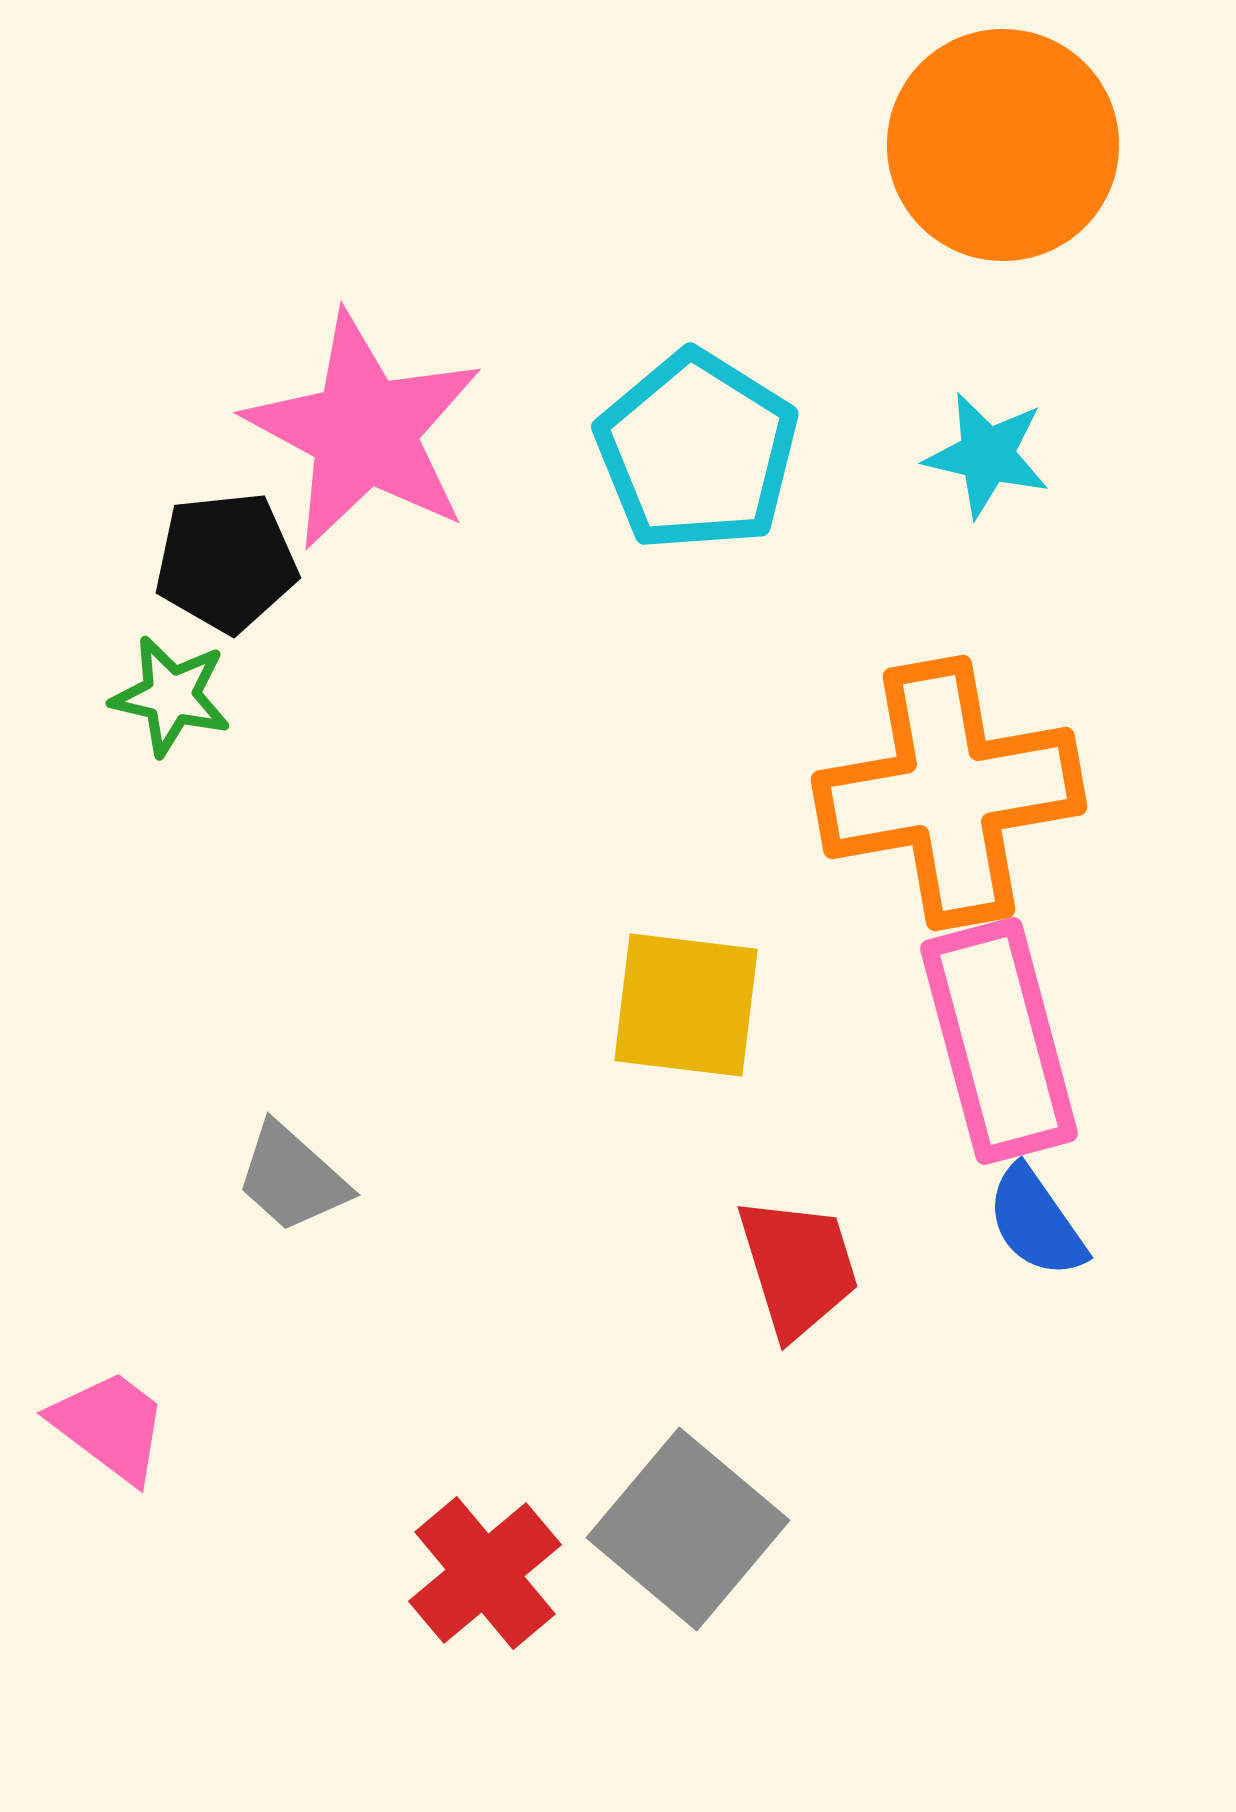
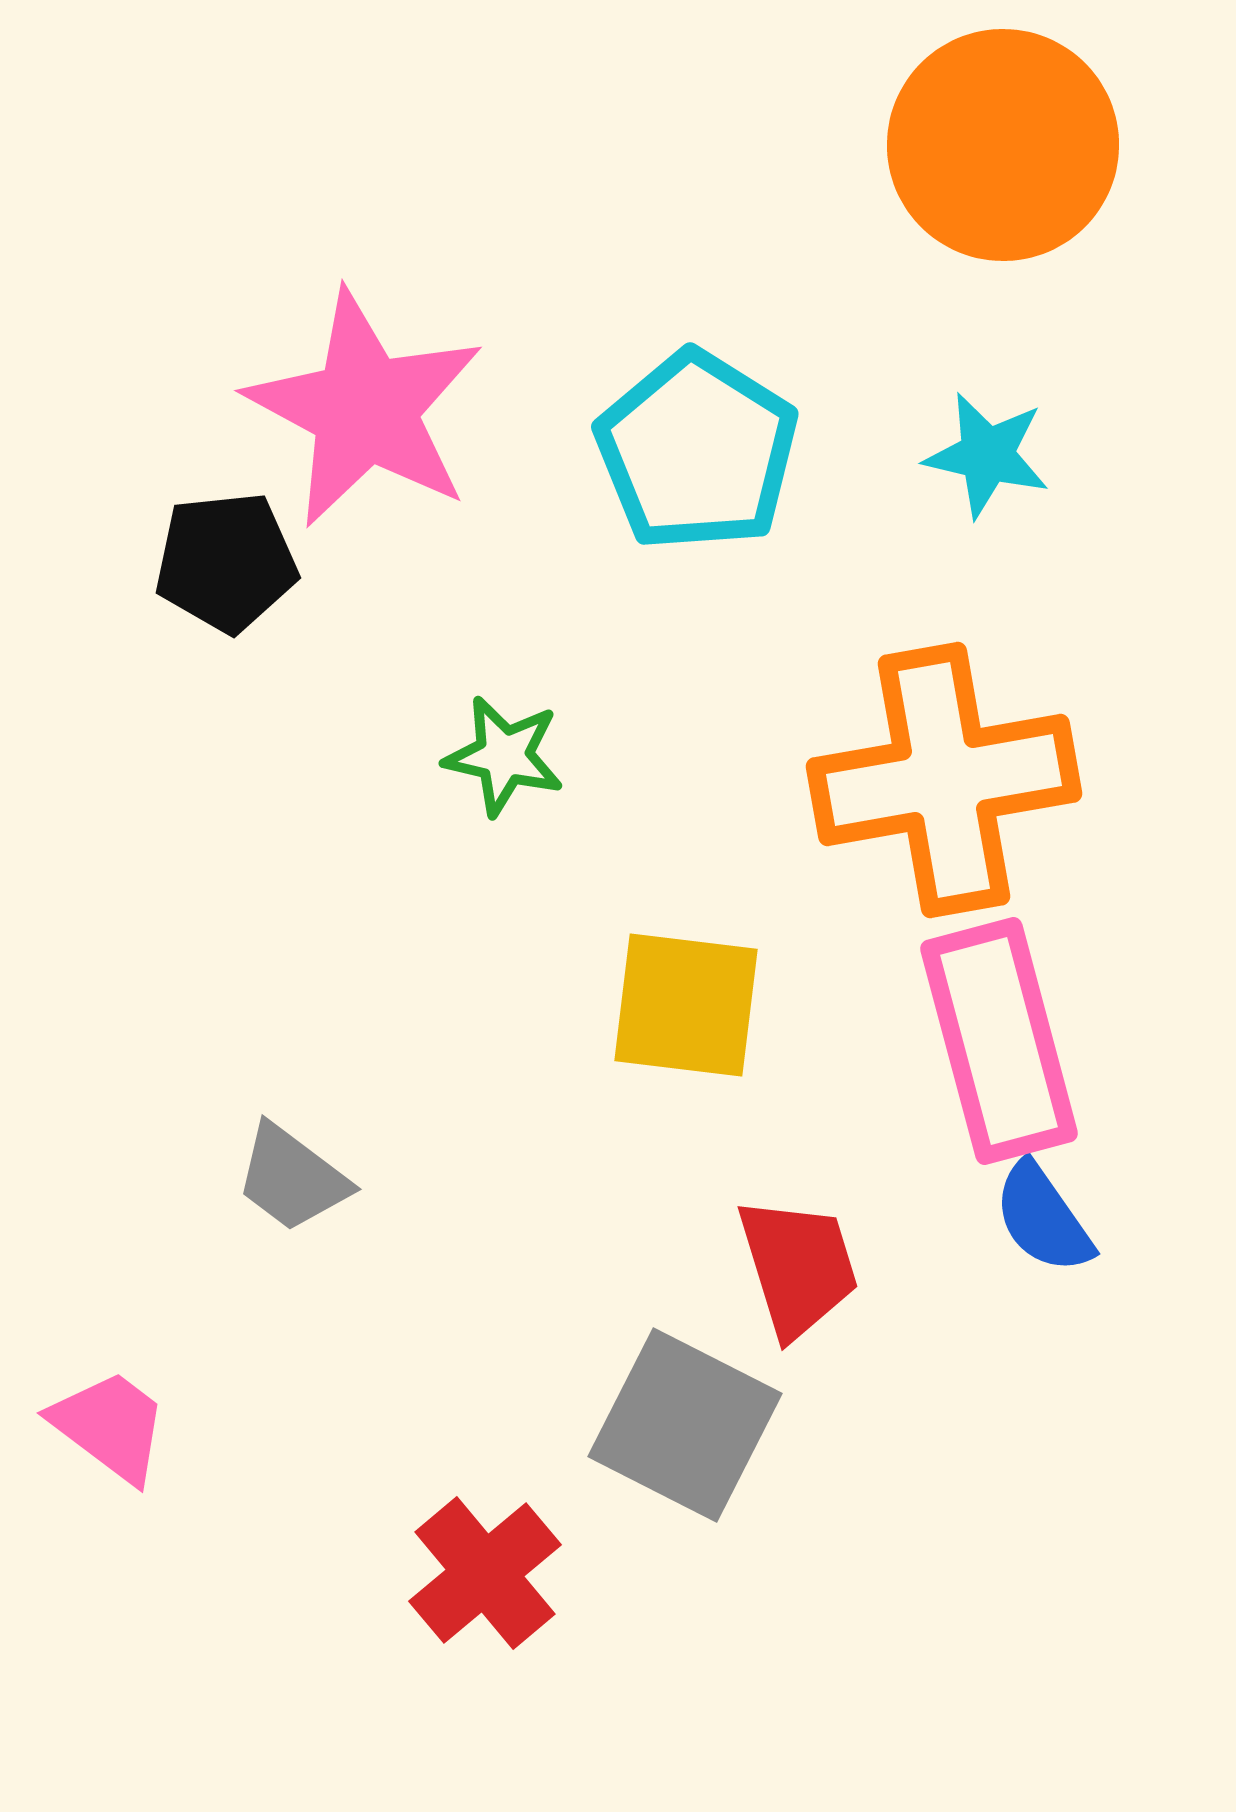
pink star: moved 1 px right, 22 px up
green star: moved 333 px right, 60 px down
orange cross: moved 5 px left, 13 px up
gray trapezoid: rotated 5 degrees counterclockwise
blue semicircle: moved 7 px right, 4 px up
gray square: moved 3 px left, 104 px up; rotated 13 degrees counterclockwise
